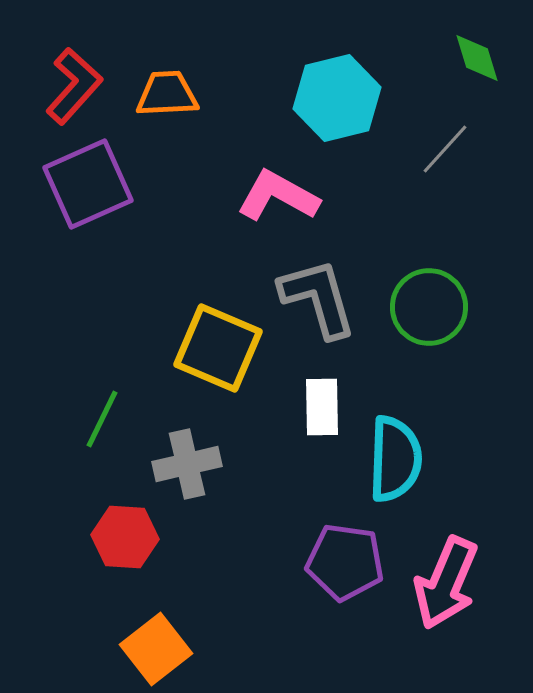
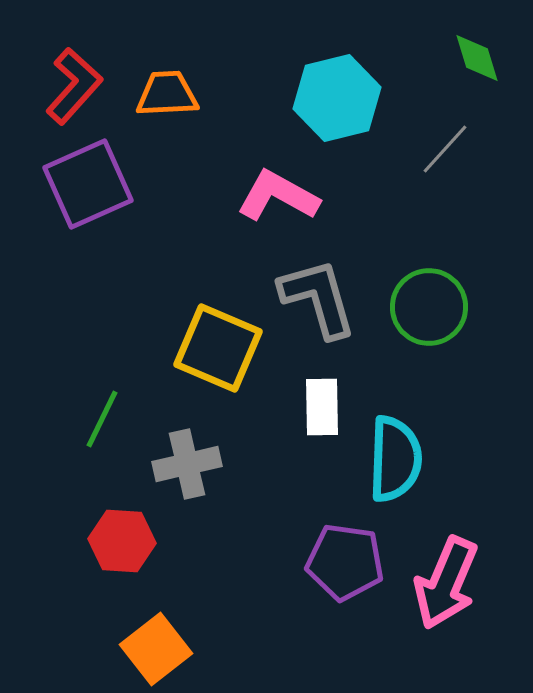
red hexagon: moved 3 px left, 4 px down
